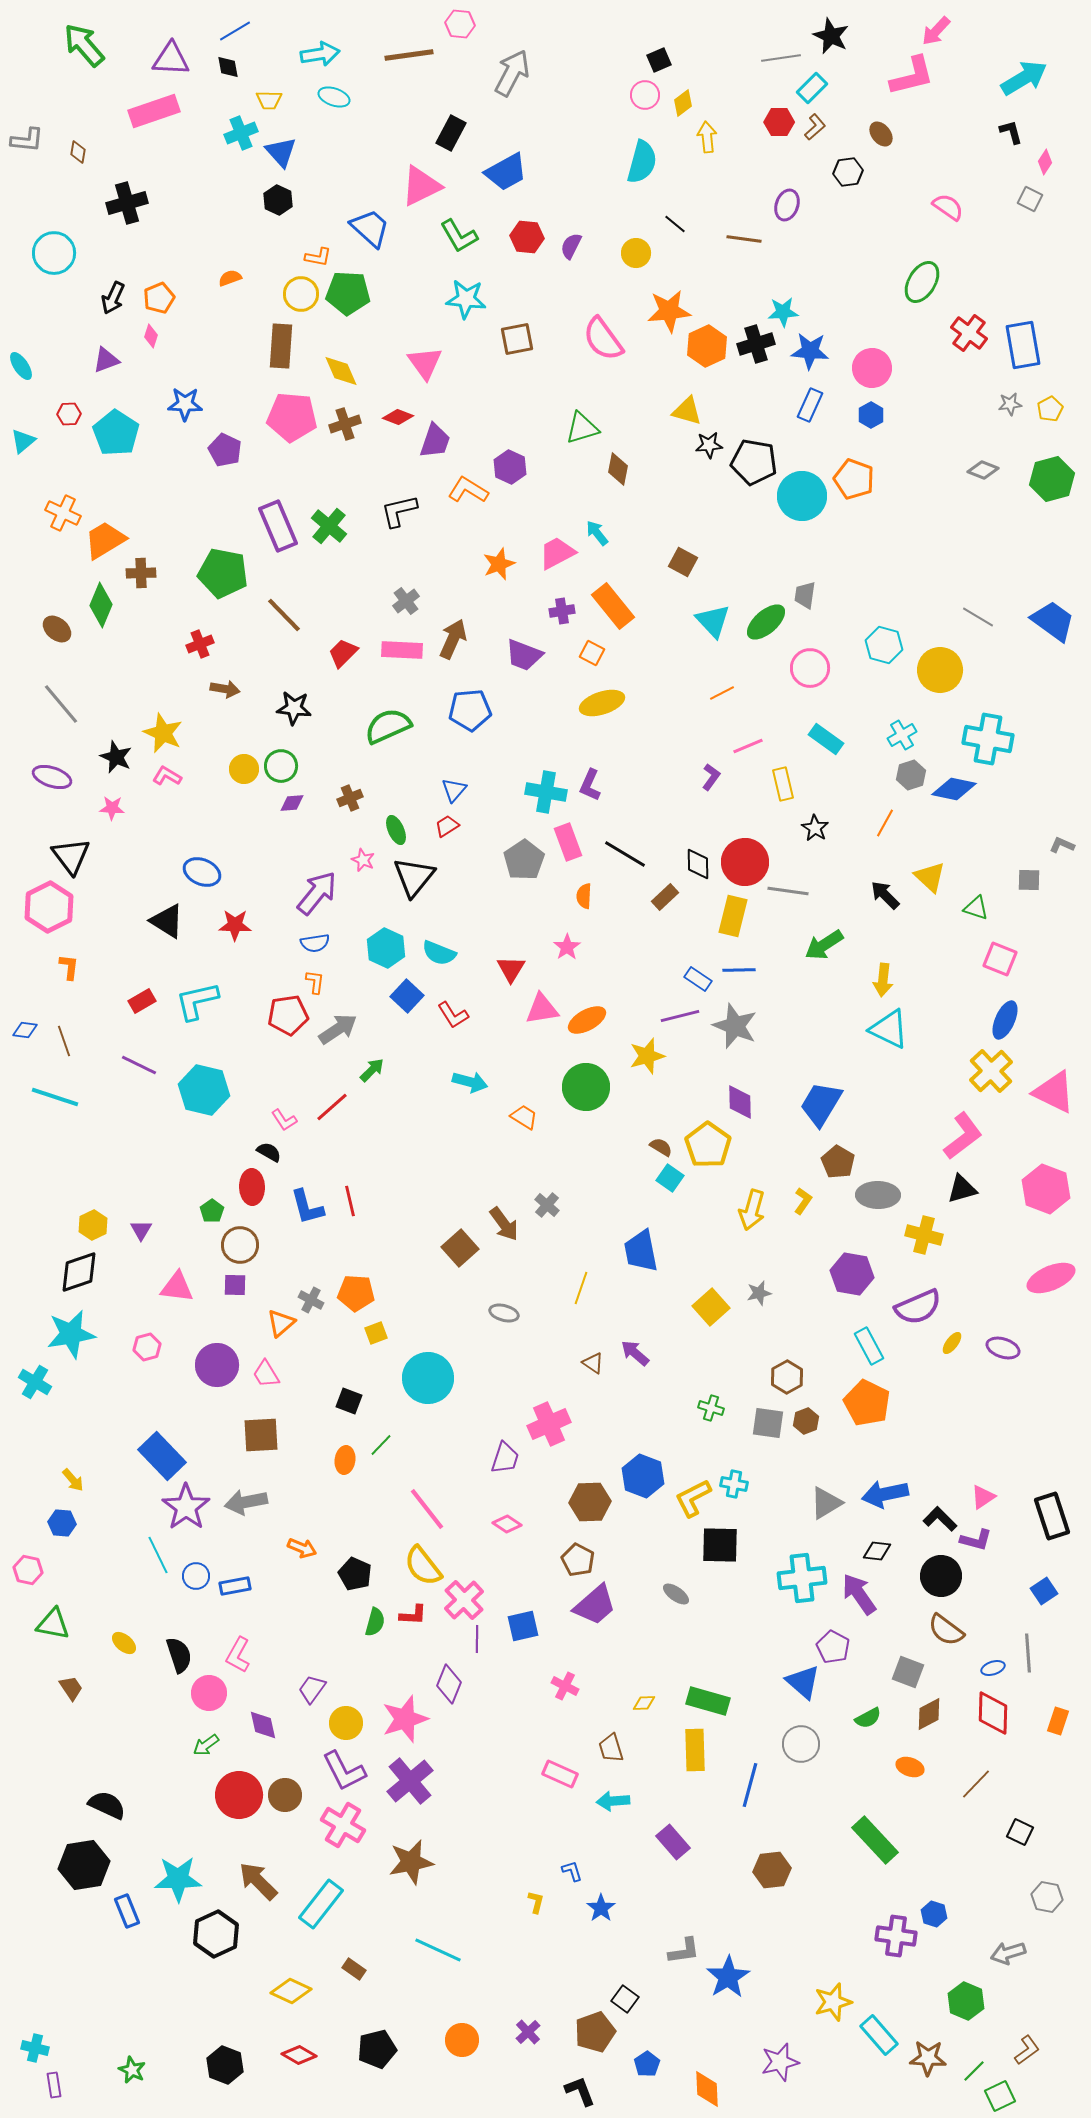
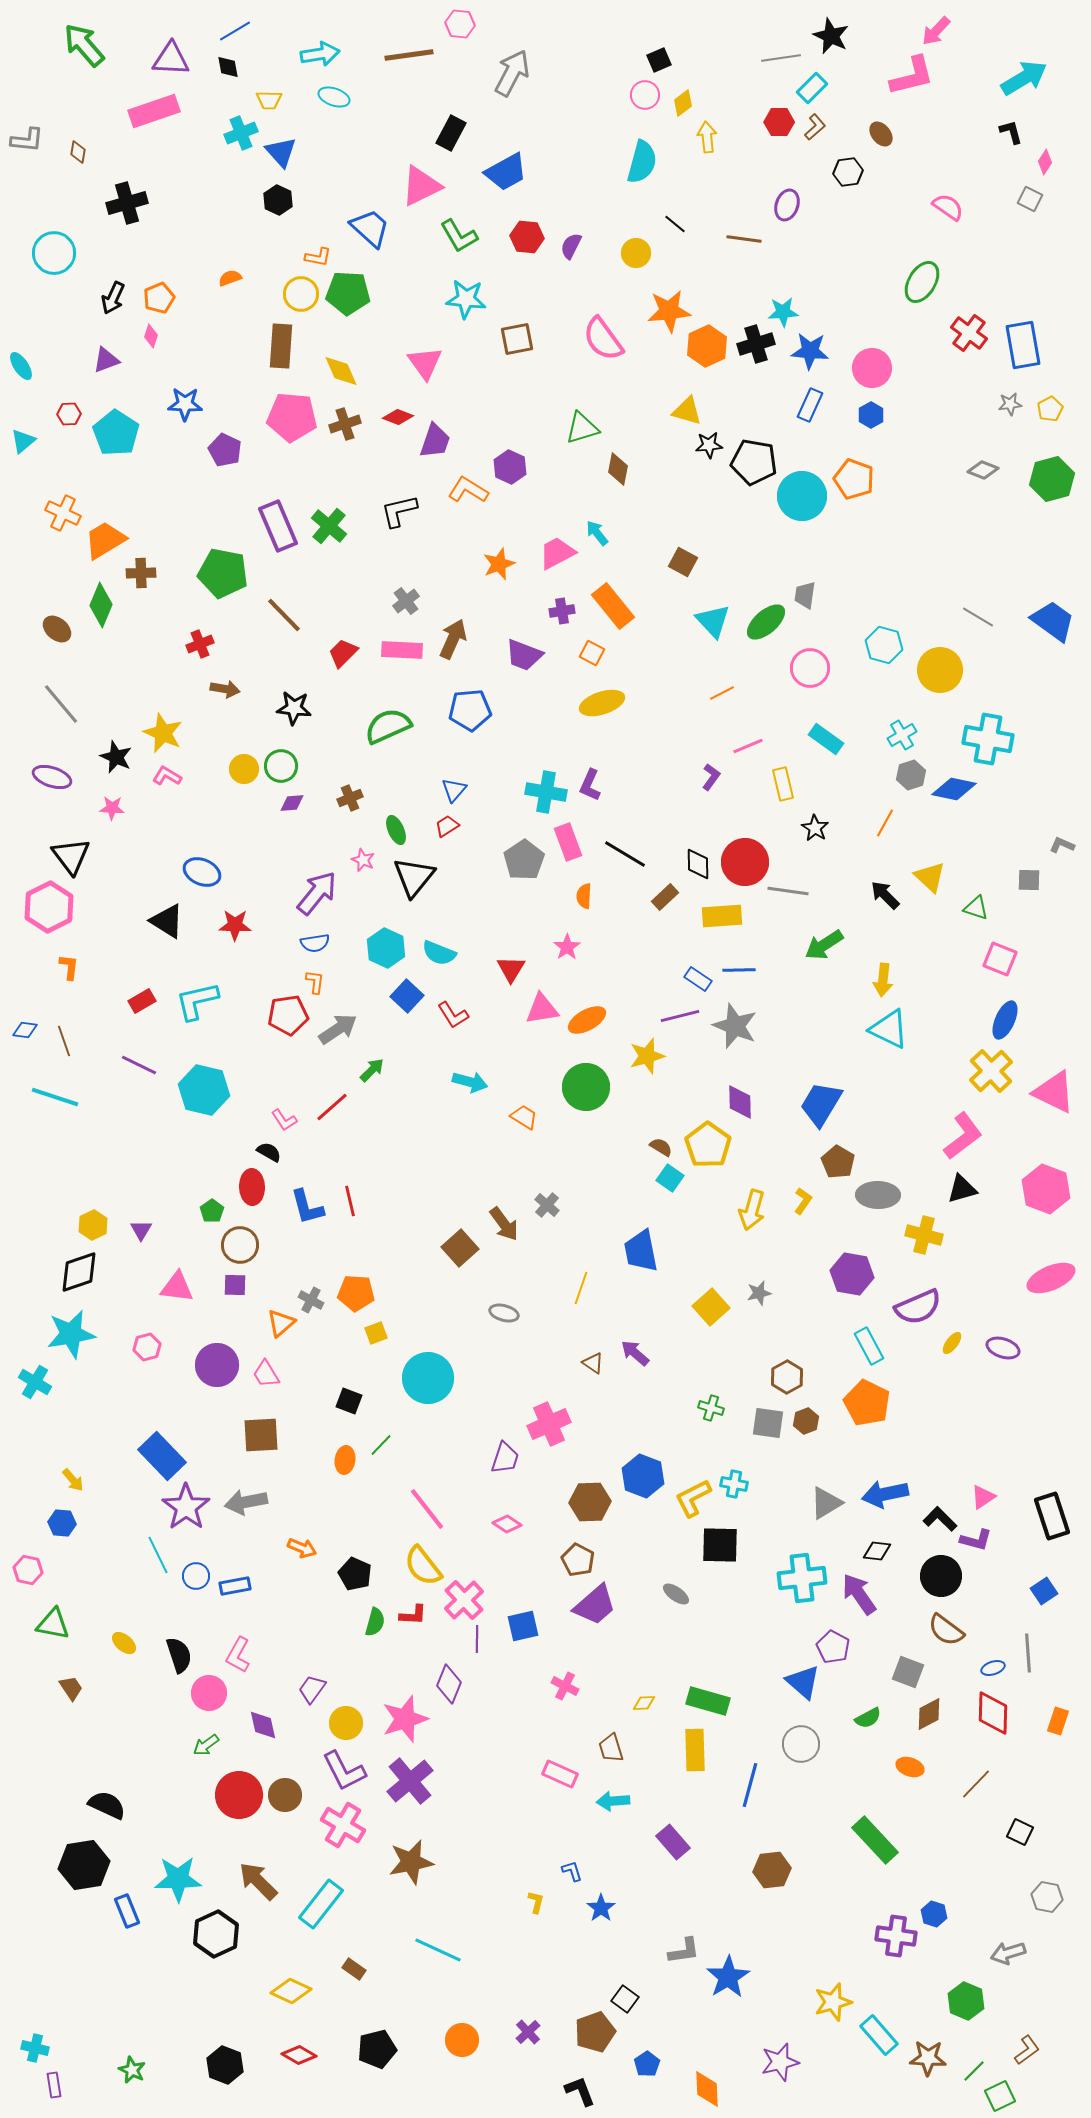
yellow rectangle at (733, 916): moved 11 px left; rotated 72 degrees clockwise
